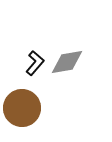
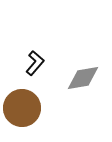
gray diamond: moved 16 px right, 16 px down
